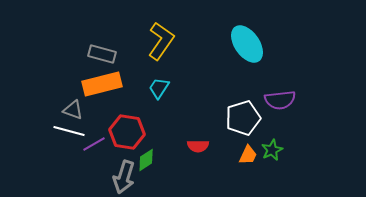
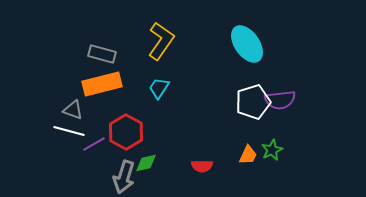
white pentagon: moved 10 px right, 16 px up
red hexagon: moved 1 px left; rotated 20 degrees clockwise
red semicircle: moved 4 px right, 20 px down
green diamond: moved 3 px down; rotated 20 degrees clockwise
